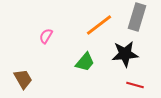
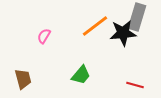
orange line: moved 4 px left, 1 px down
pink semicircle: moved 2 px left
black star: moved 2 px left, 21 px up
green trapezoid: moved 4 px left, 13 px down
brown trapezoid: rotated 15 degrees clockwise
